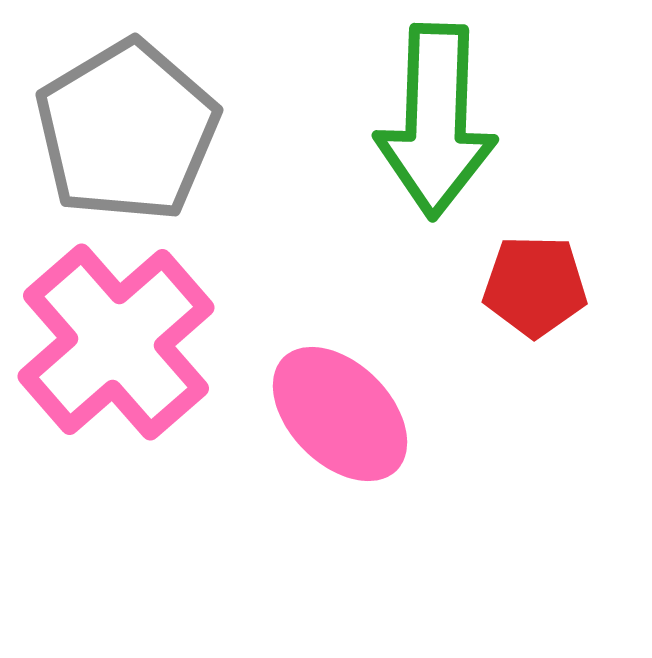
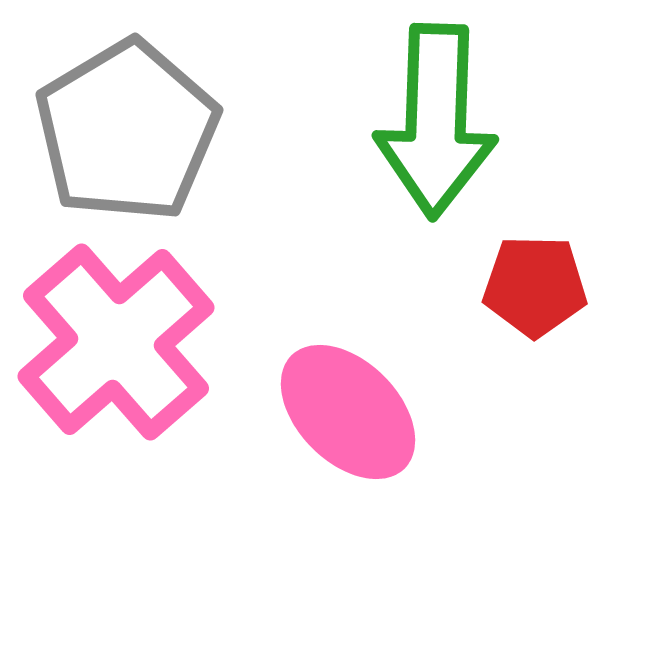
pink ellipse: moved 8 px right, 2 px up
